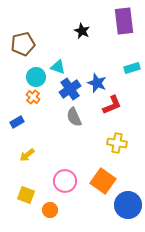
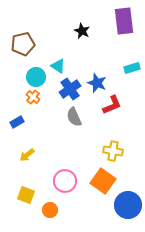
cyan triangle: moved 1 px up; rotated 14 degrees clockwise
yellow cross: moved 4 px left, 8 px down
